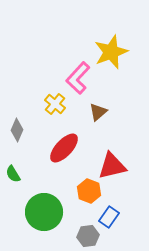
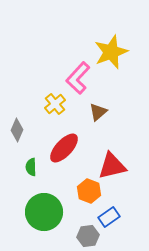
yellow cross: rotated 10 degrees clockwise
green semicircle: moved 18 px right, 7 px up; rotated 30 degrees clockwise
blue rectangle: rotated 20 degrees clockwise
